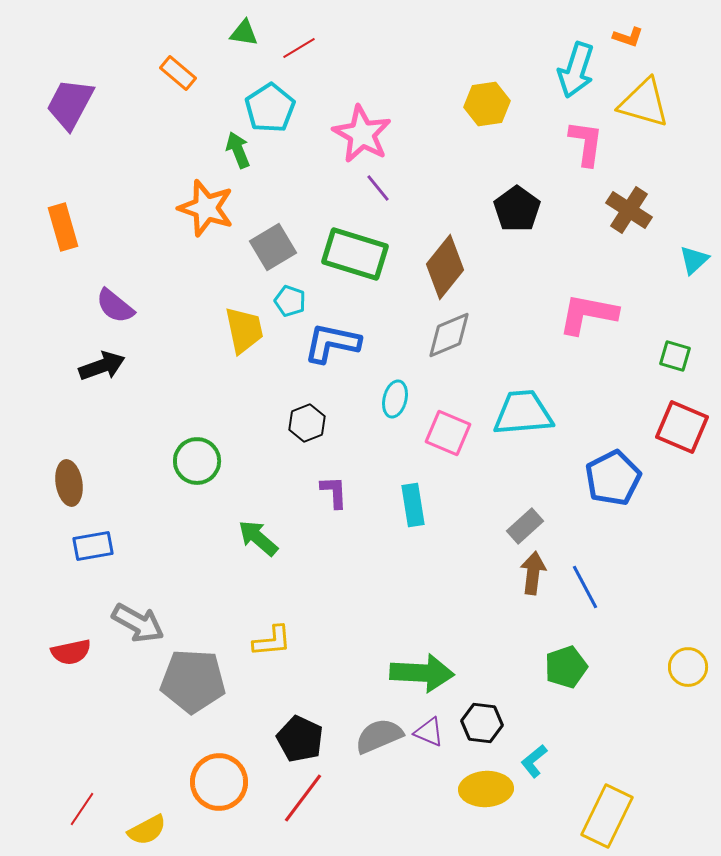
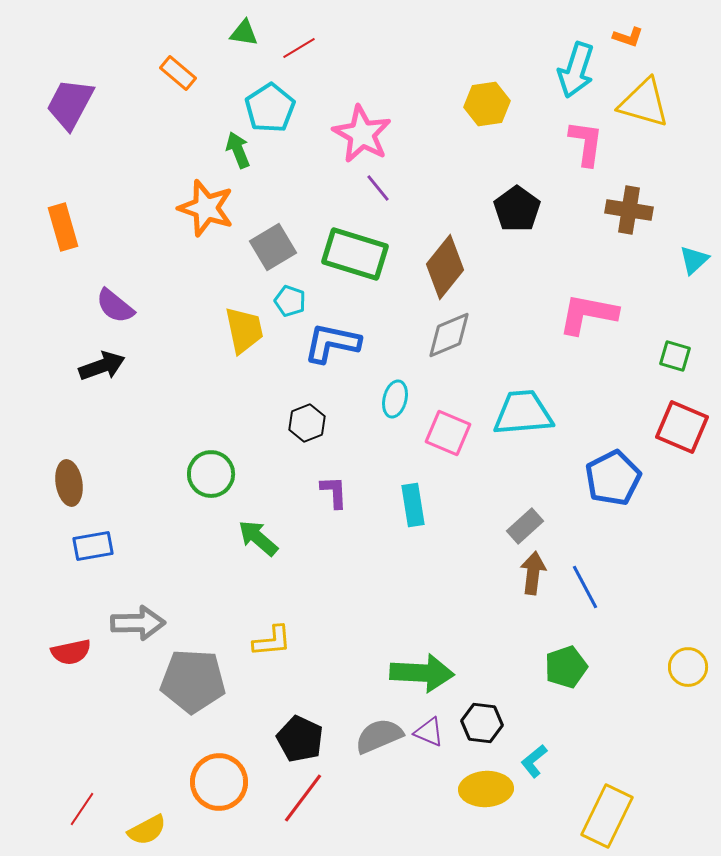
brown cross at (629, 210): rotated 24 degrees counterclockwise
green circle at (197, 461): moved 14 px right, 13 px down
gray arrow at (138, 623): rotated 30 degrees counterclockwise
